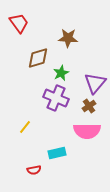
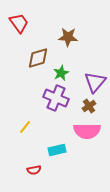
brown star: moved 1 px up
purple triangle: moved 1 px up
cyan rectangle: moved 3 px up
